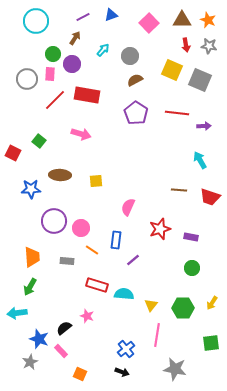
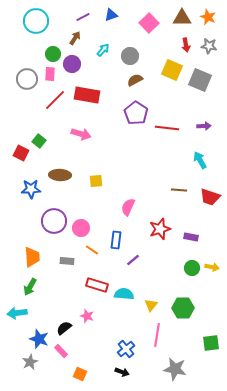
brown triangle at (182, 20): moved 2 px up
orange star at (208, 20): moved 3 px up
red line at (177, 113): moved 10 px left, 15 px down
red square at (13, 153): moved 8 px right
yellow arrow at (212, 303): moved 36 px up; rotated 112 degrees counterclockwise
